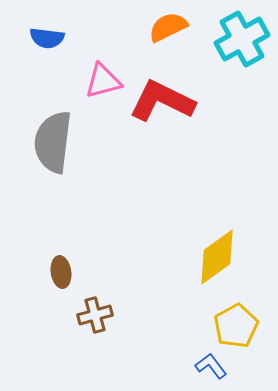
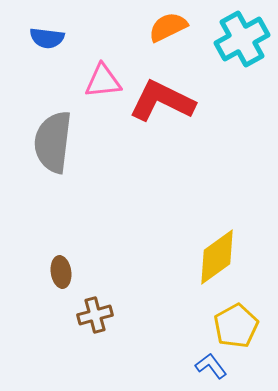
pink triangle: rotated 9 degrees clockwise
